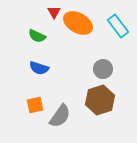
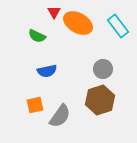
blue semicircle: moved 8 px right, 3 px down; rotated 30 degrees counterclockwise
